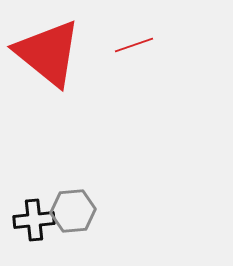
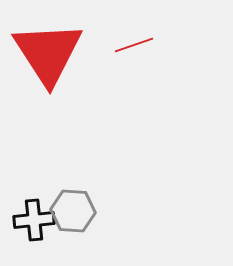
red triangle: rotated 18 degrees clockwise
gray hexagon: rotated 9 degrees clockwise
